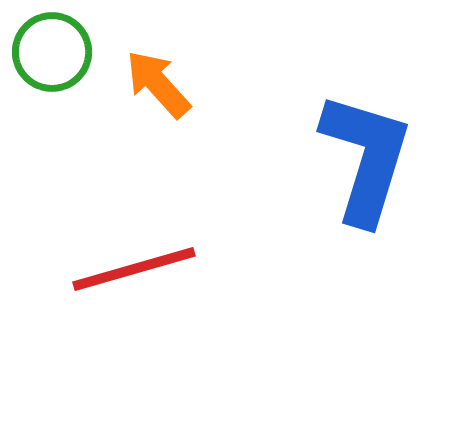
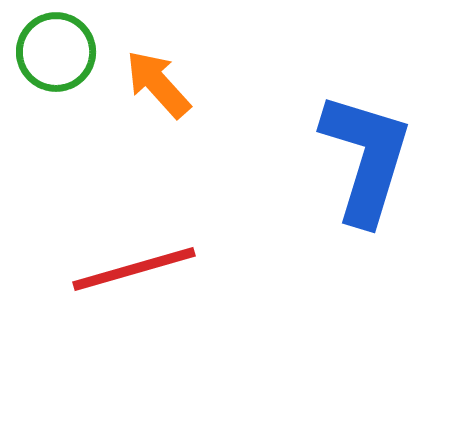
green circle: moved 4 px right
